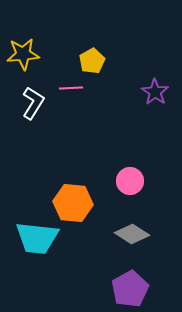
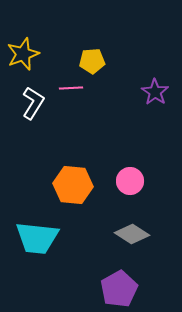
yellow star: rotated 16 degrees counterclockwise
yellow pentagon: rotated 25 degrees clockwise
orange hexagon: moved 18 px up
purple pentagon: moved 11 px left
